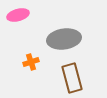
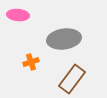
pink ellipse: rotated 20 degrees clockwise
brown rectangle: moved 1 px down; rotated 52 degrees clockwise
